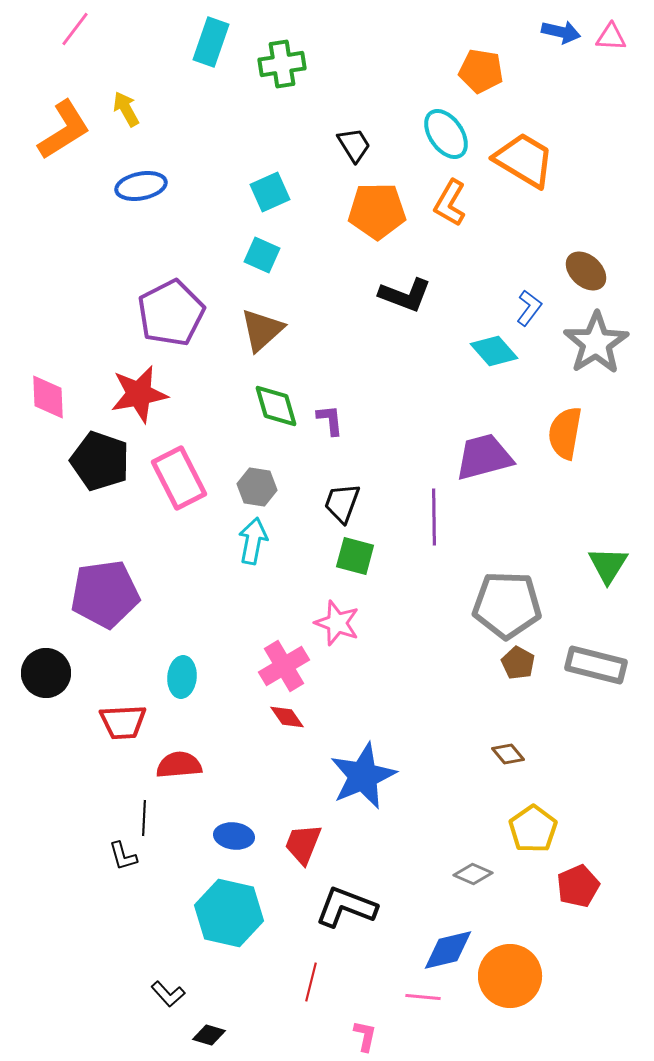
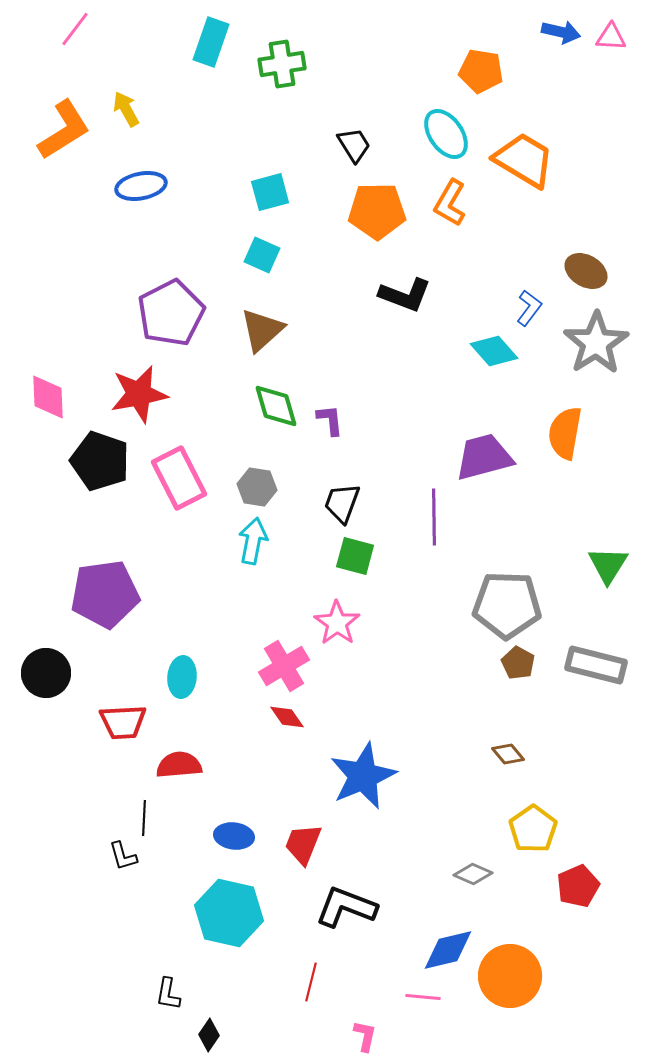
cyan square at (270, 192): rotated 9 degrees clockwise
brown ellipse at (586, 271): rotated 12 degrees counterclockwise
pink star at (337, 623): rotated 15 degrees clockwise
black L-shape at (168, 994): rotated 52 degrees clockwise
black diamond at (209, 1035): rotated 72 degrees counterclockwise
